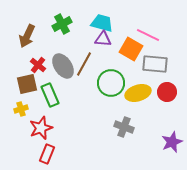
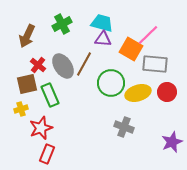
pink line: rotated 70 degrees counterclockwise
